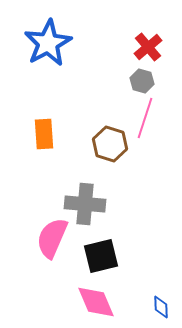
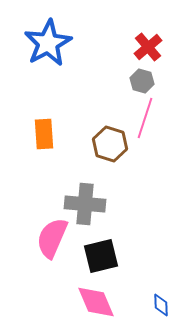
blue diamond: moved 2 px up
